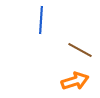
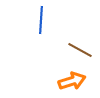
orange arrow: moved 3 px left
